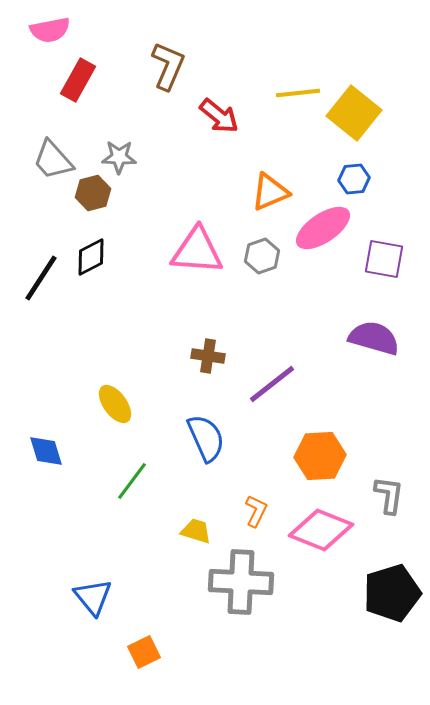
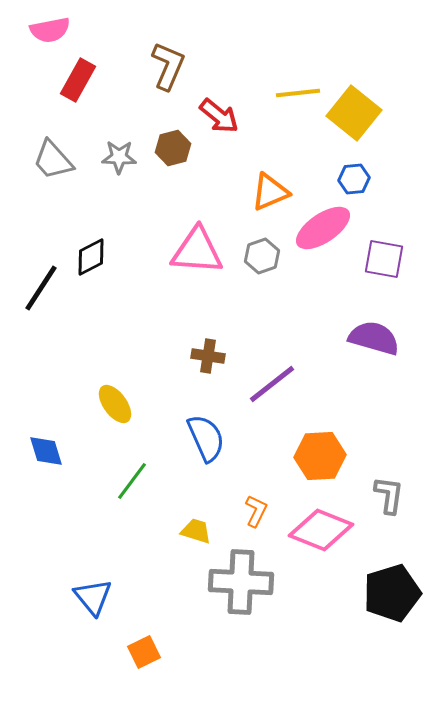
brown hexagon: moved 80 px right, 45 px up
black line: moved 10 px down
